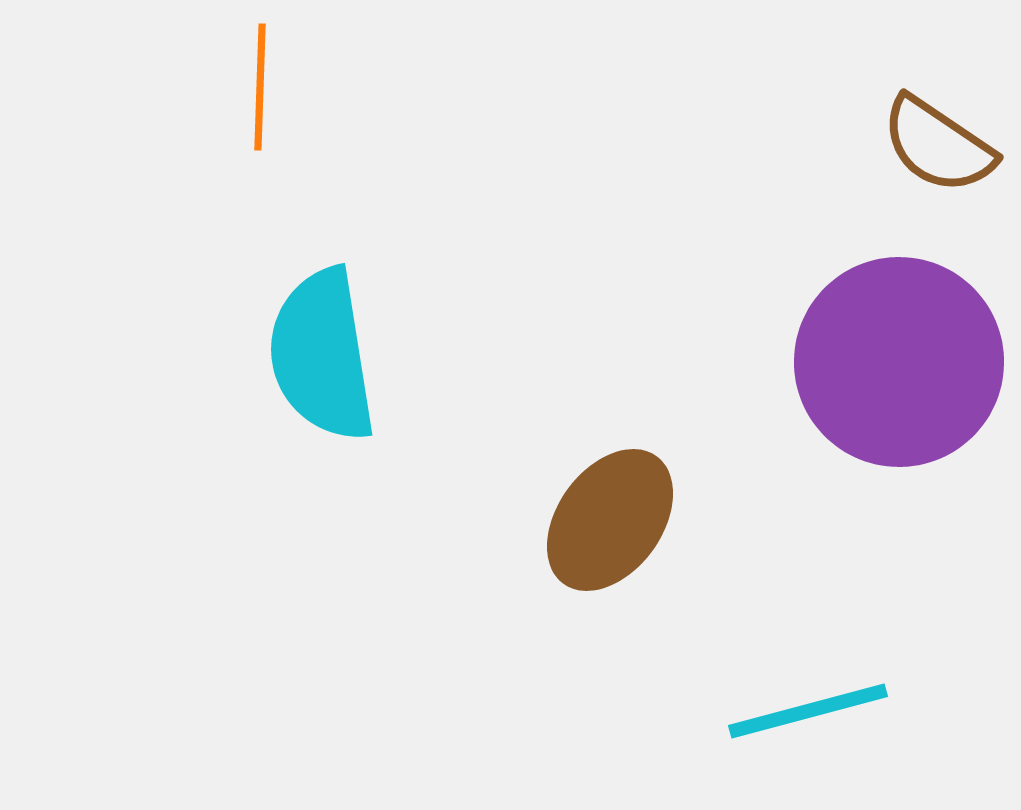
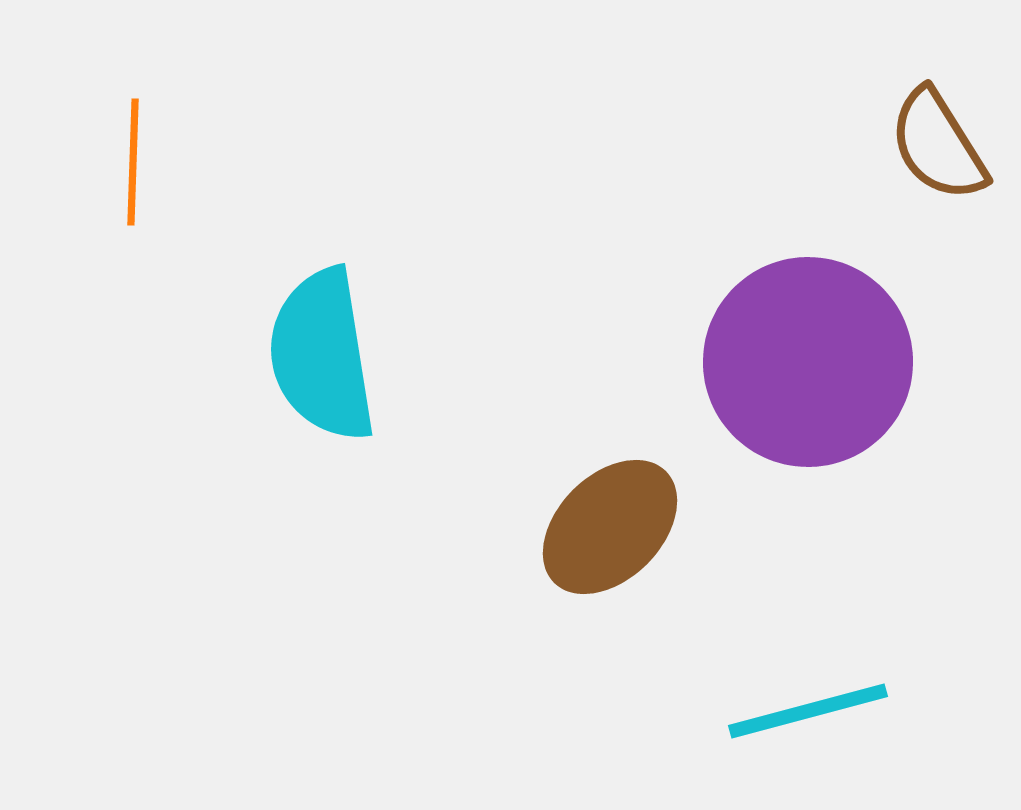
orange line: moved 127 px left, 75 px down
brown semicircle: rotated 24 degrees clockwise
purple circle: moved 91 px left
brown ellipse: moved 7 px down; rotated 9 degrees clockwise
